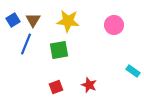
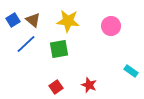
brown triangle: rotated 21 degrees counterclockwise
pink circle: moved 3 px left, 1 px down
blue line: rotated 25 degrees clockwise
green square: moved 1 px up
cyan rectangle: moved 2 px left
red square: rotated 16 degrees counterclockwise
